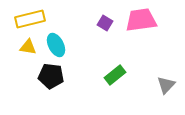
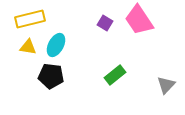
pink trapezoid: moved 2 px left; rotated 116 degrees counterclockwise
cyan ellipse: rotated 55 degrees clockwise
